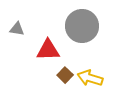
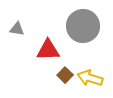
gray circle: moved 1 px right
